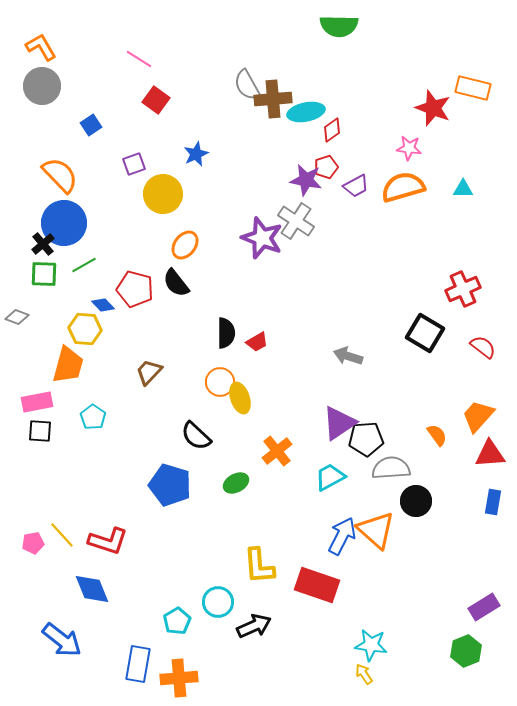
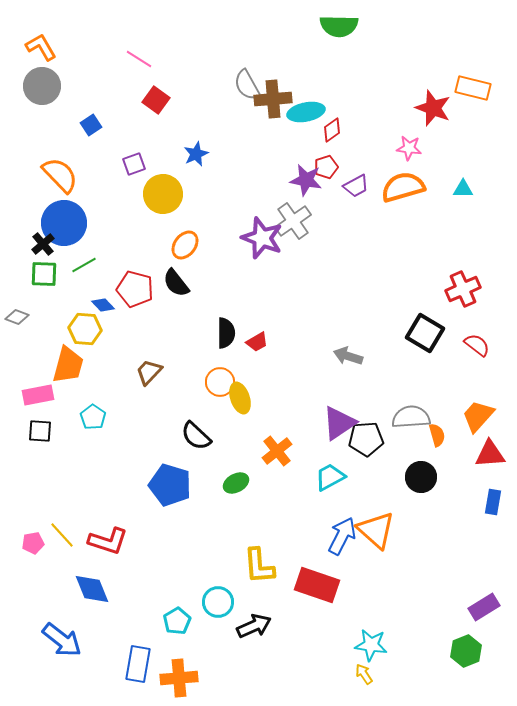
gray cross at (296, 221): moved 3 px left; rotated 21 degrees clockwise
red semicircle at (483, 347): moved 6 px left, 2 px up
pink rectangle at (37, 402): moved 1 px right, 7 px up
orange semicircle at (437, 435): rotated 20 degrees clockwise
gray semicircle at (391, 468): moved 20 px right, 51 px up
black circle at (416, 501): moved 5 px right, 24 px up
